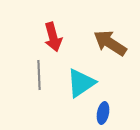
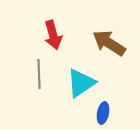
red arrow: moved 2 px up
brown arrow: moved 1 px left
gray line: moved 1 px up
